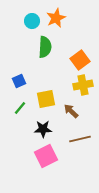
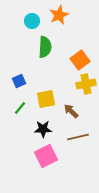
orange star: moved 3 px right, 3 px up
yellow cross: moved 3 px right, 1 px up
brown line: moved 2 px left, 2 px up
